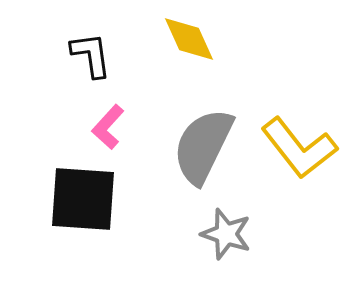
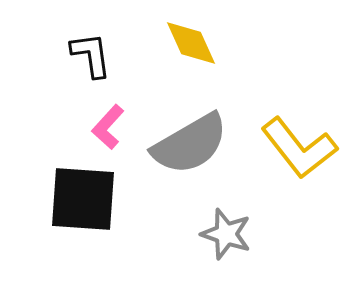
yellow diamond: moved 2 px right, 4 px down
gray semicircle: moved 13 px left, 2 px up; rotated 146 degrees counterclockwise
